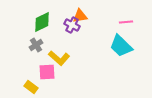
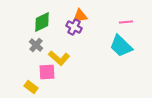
purple cross: moved 2 px right, 2 px down
gray cross: rotated 16 degrees counterclockwise
